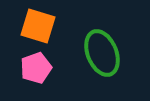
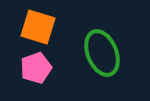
orange square: moved 1 px down
